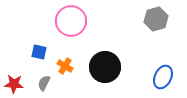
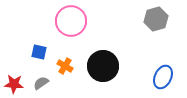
black circle: moved 2 px left, 1 px up
gray semicircle: moved 3 px left; rotated 28 degrees clockwise
